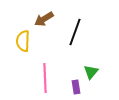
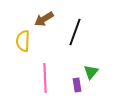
purple rectangle: moved 1 px right, 2 px up
